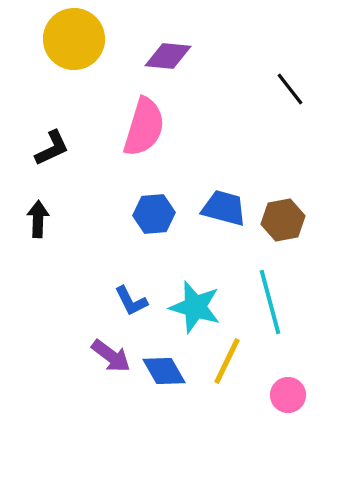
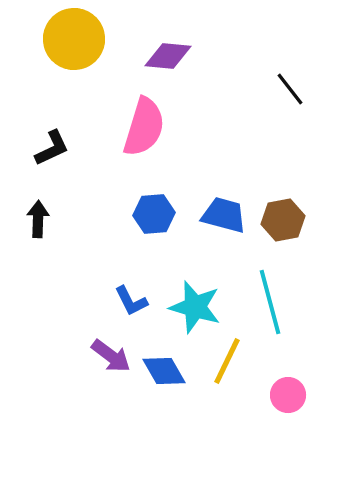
blue trapezoid: moved 7 px down
